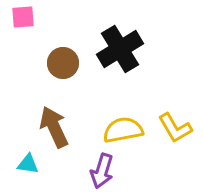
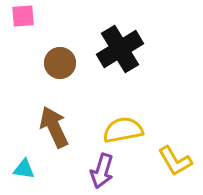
pink square: moved 1 px up
brown circle: moved 3 px left
yellow L-shape: moved 33 px down
cyan triangle: moved 4 px left, 5 px down
